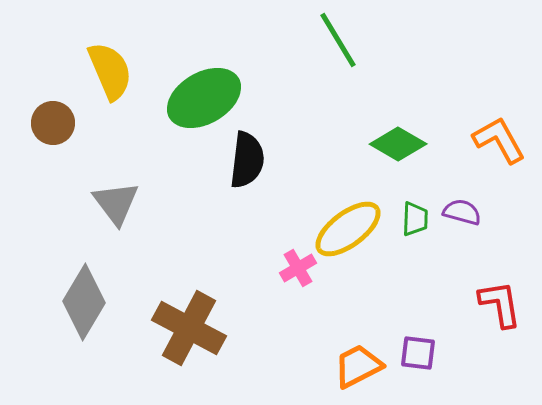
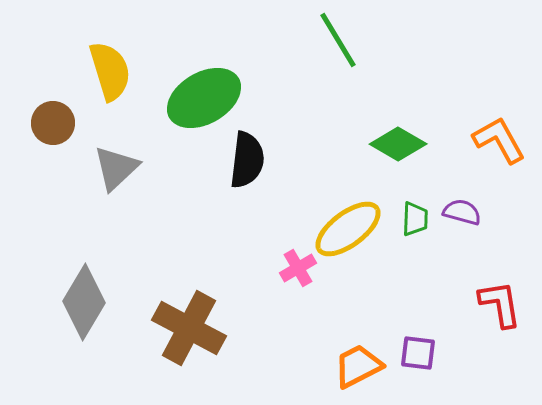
yellow semicircle: rotated 6 degrees clockwise
gray triangle: moved 35 px up; rotated 24 degrees clockwise
